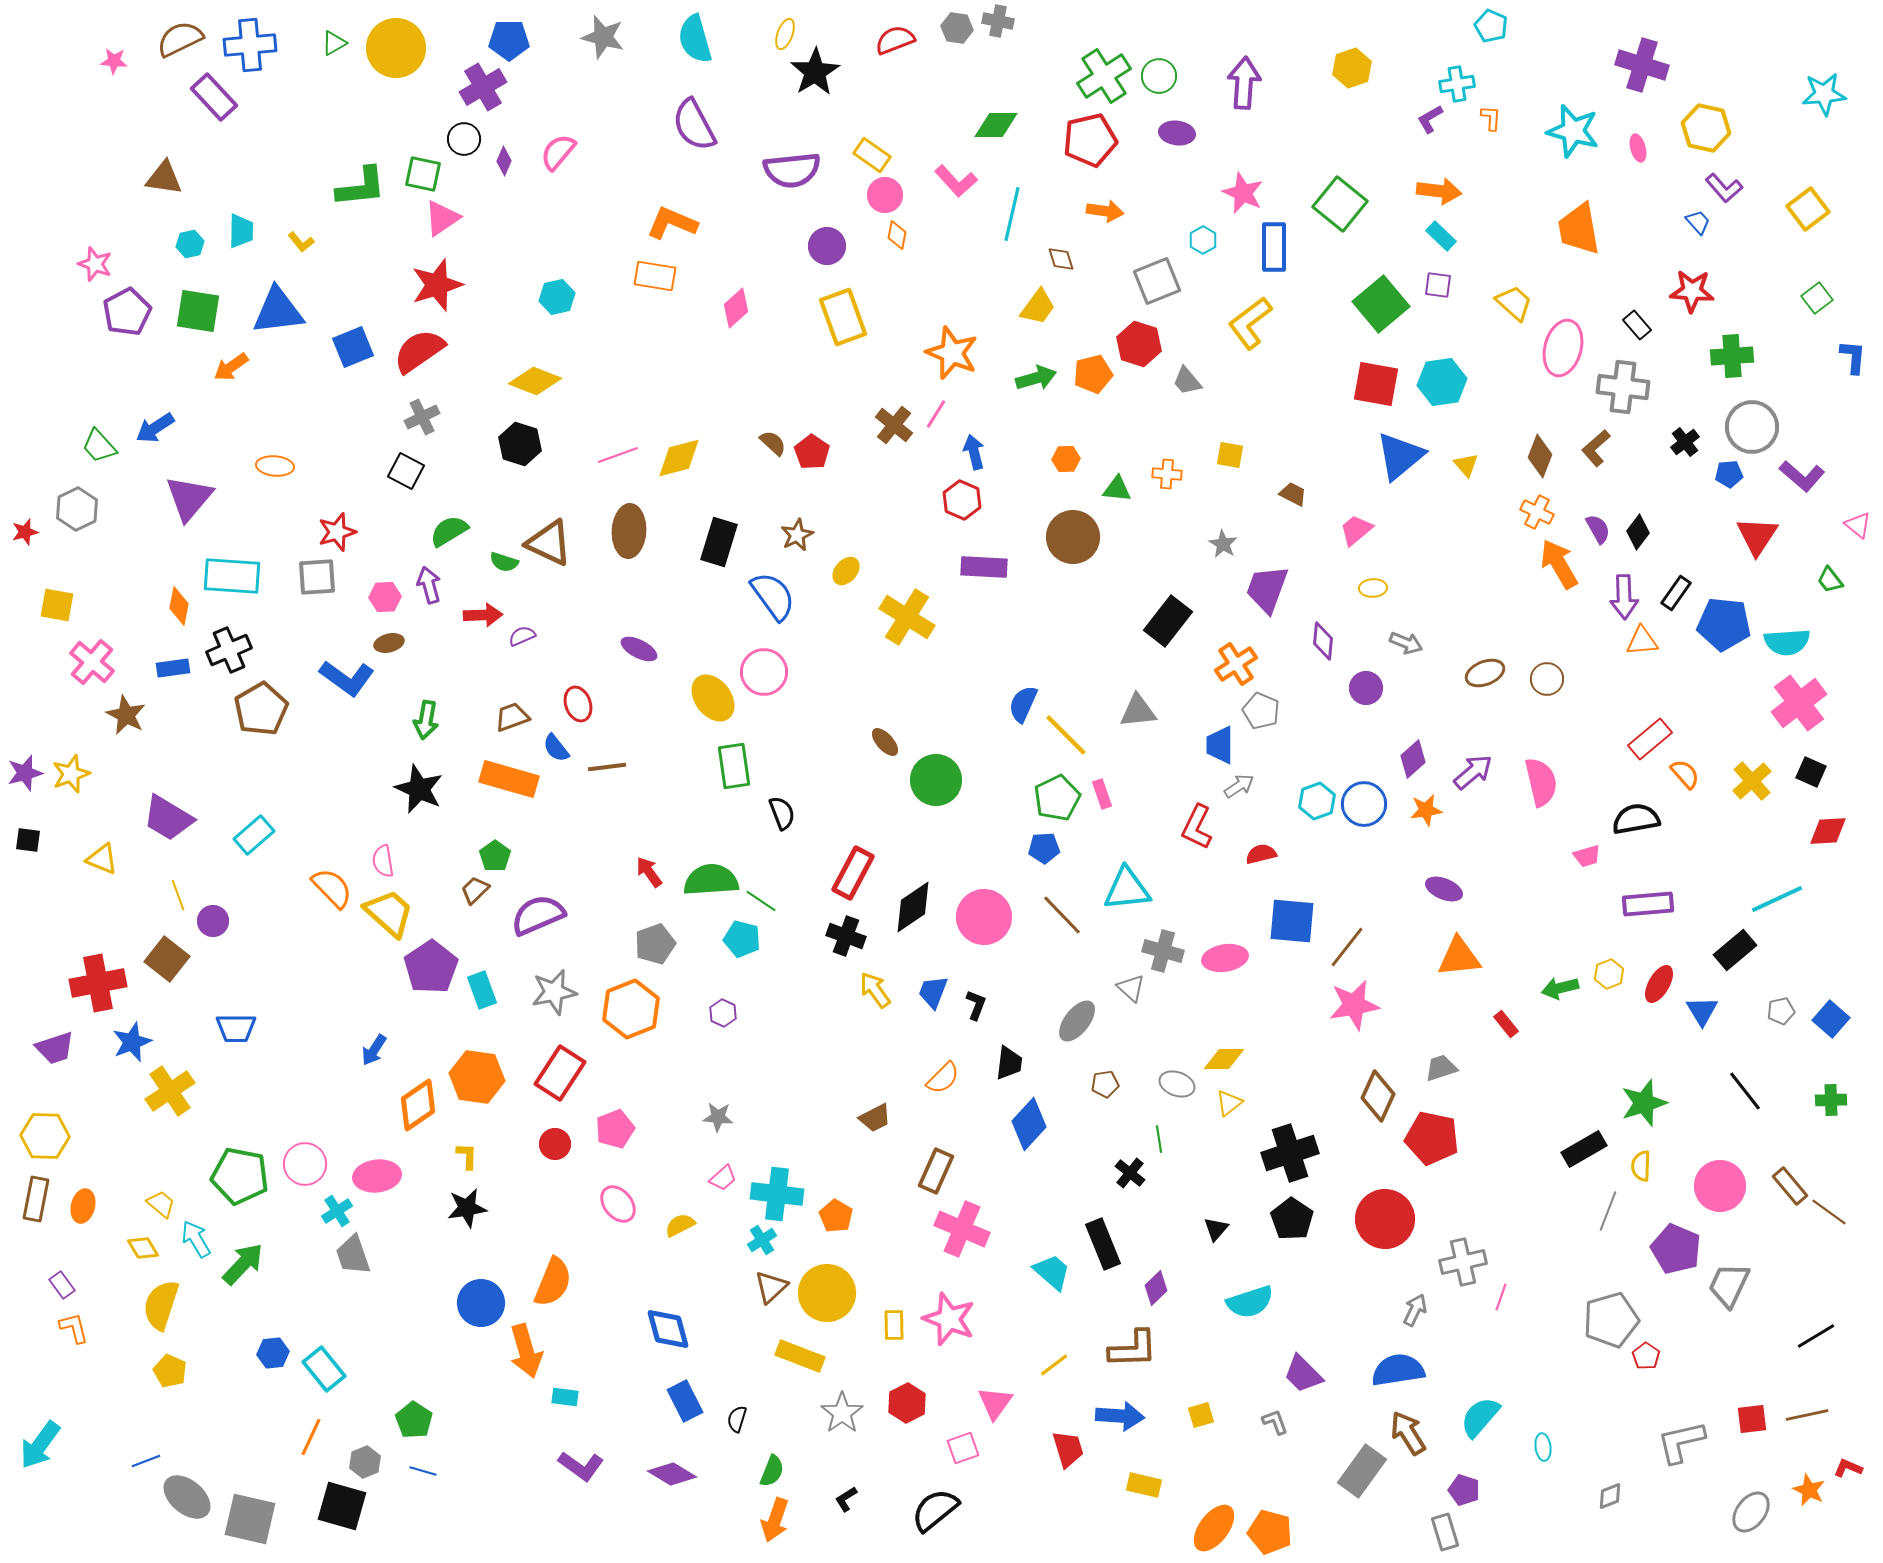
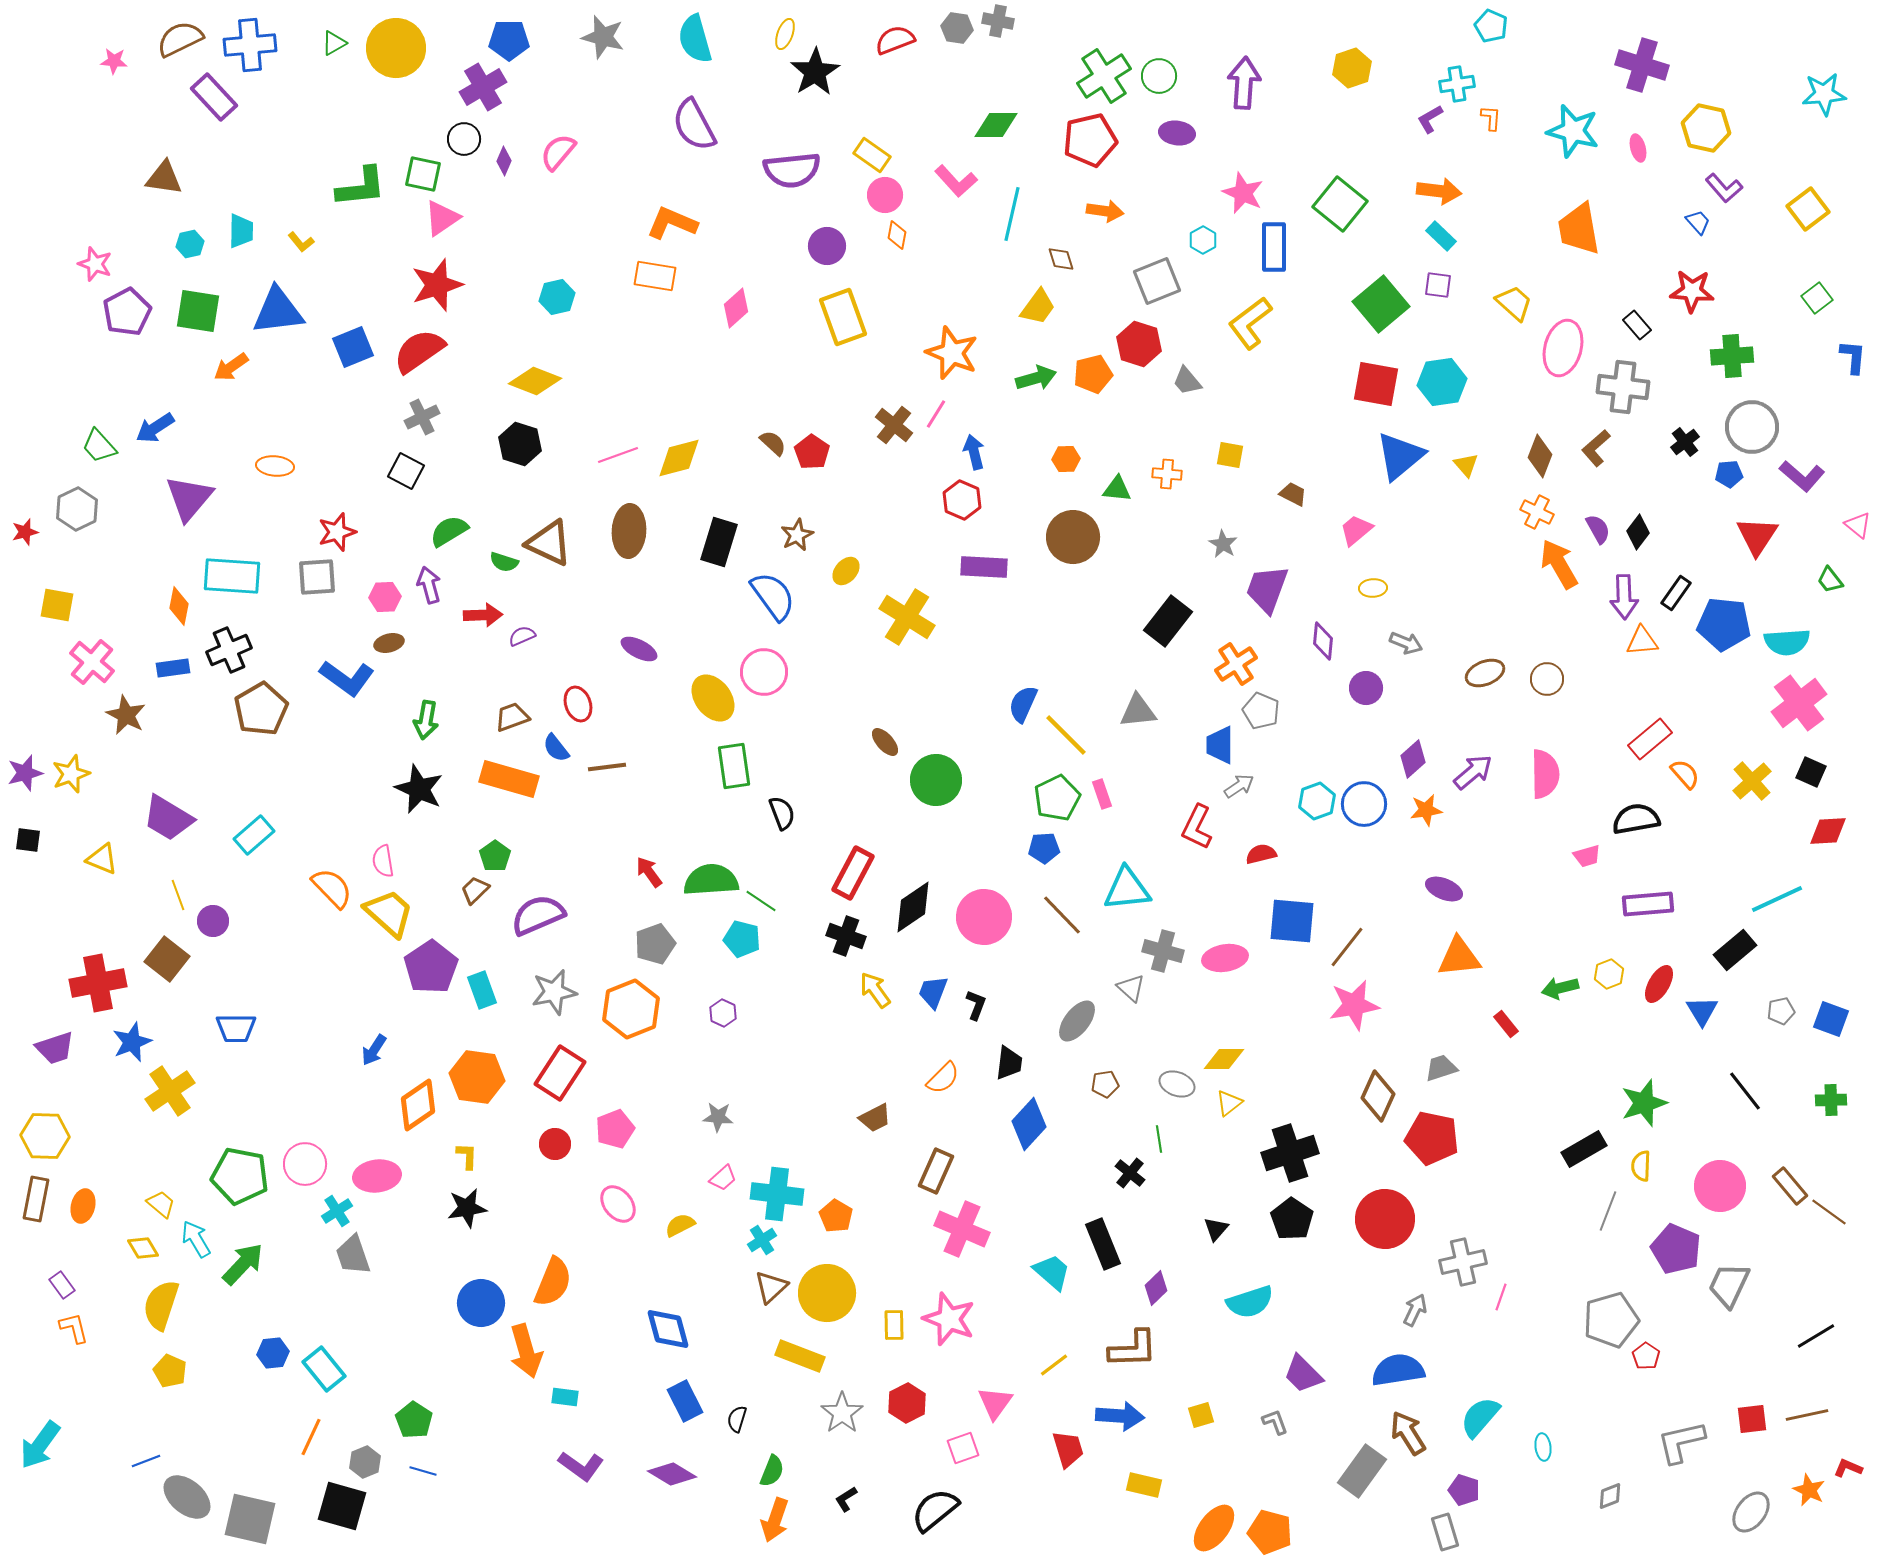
pink semicircle at (1541, 782): moved 4 px right, 8 px up; rotated 12 degrees clockwise
blue square at (1831, 1019): rotated 21 degrees counterclockwise
